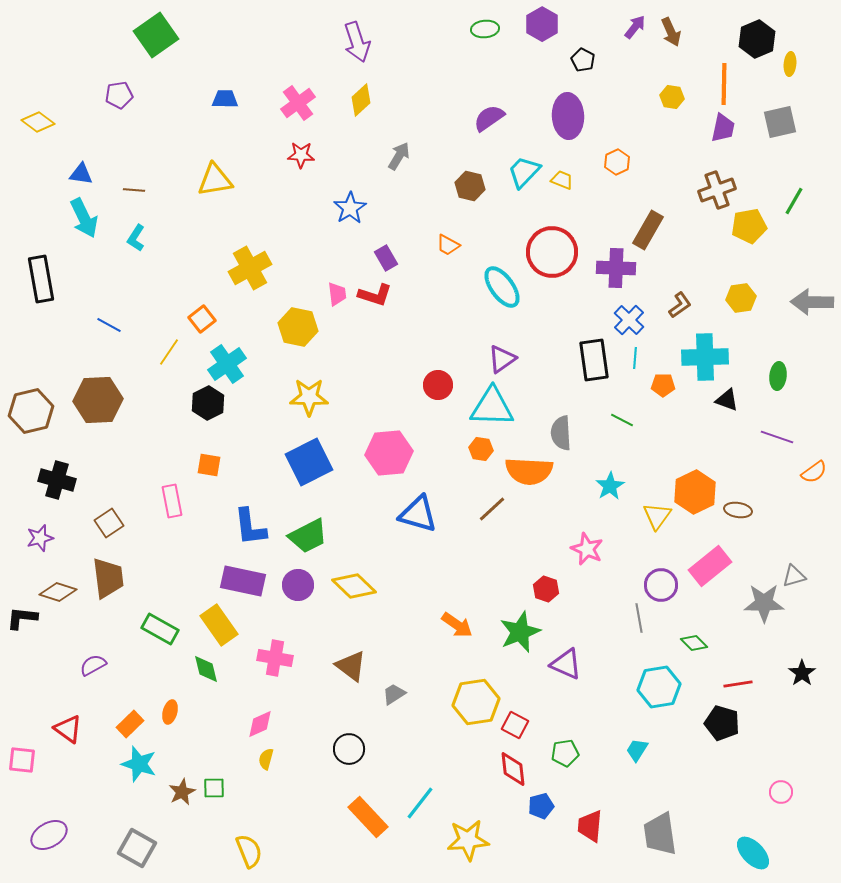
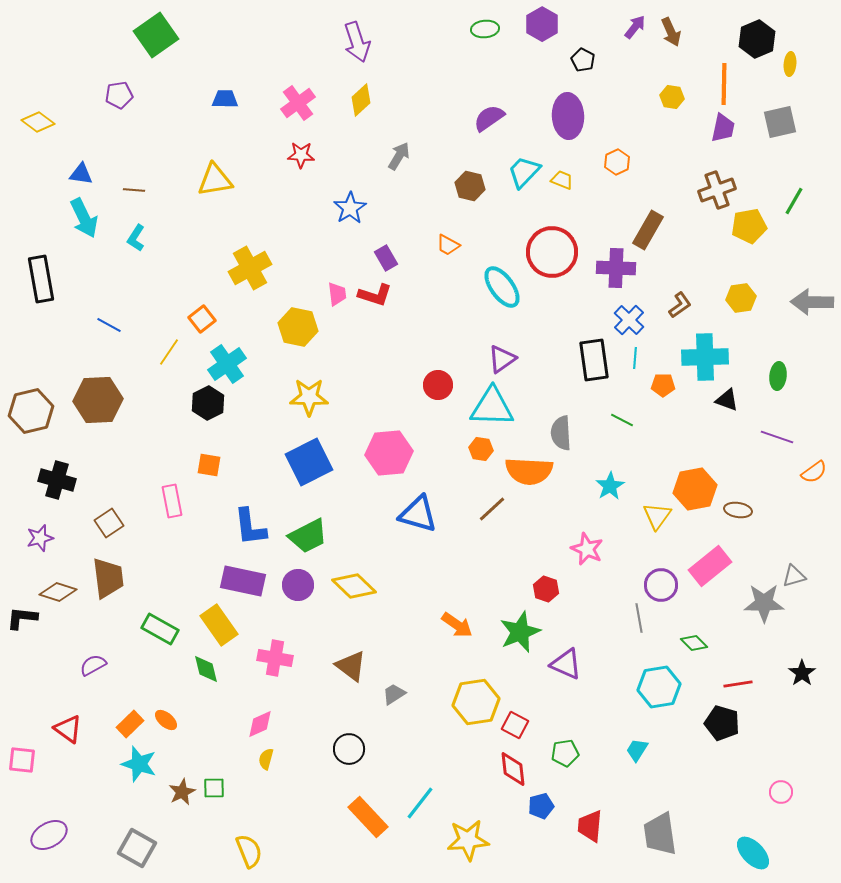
orange hexagon at (695, 492): moved 3 px up; rotated 15 degrees clockwise
orange ellipse at (170, 712): moved 4 px left, 8 px down; rotated 65 degrees counterclockwise
